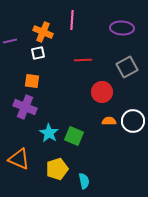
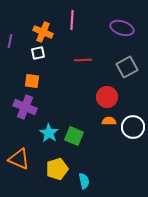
purple ellipse: rotated 15 degrees clockwise
purple line: rotated 64 degrees counterclockwise
red circle: moved 5 px right, 5 px down
white circle: moved 6 px down
